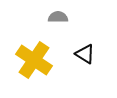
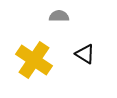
gray semicircle: moved 1 px right, 1 px up
